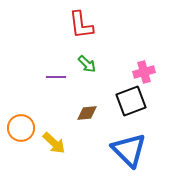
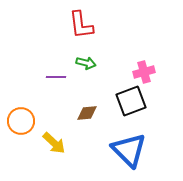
green arrow: moved 1 px left, 1 px up; rotated 30 degrees counterclockwise
orange circle: moved 7 px up
